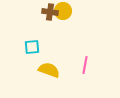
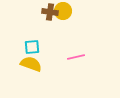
pink line: moved 9 px left, 8 px up; rotated 66 degrees clockwise
yellow semicircle: moved 18 px left, 6 px up
